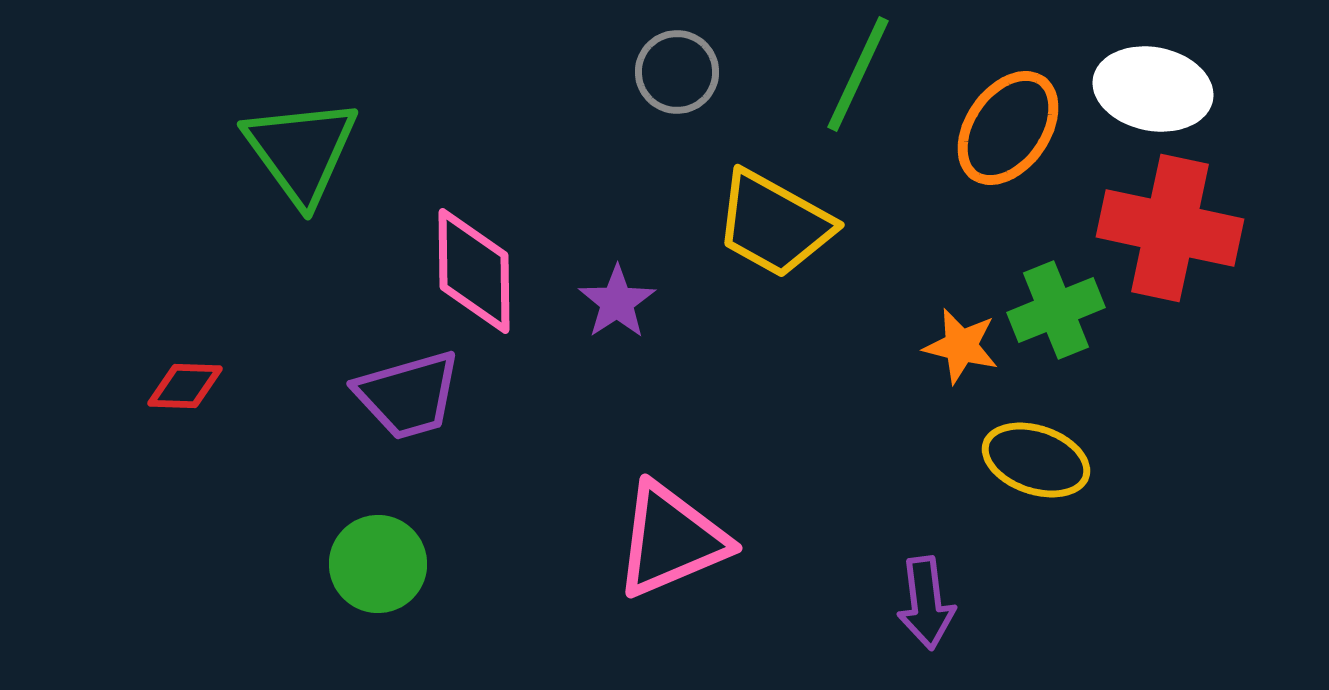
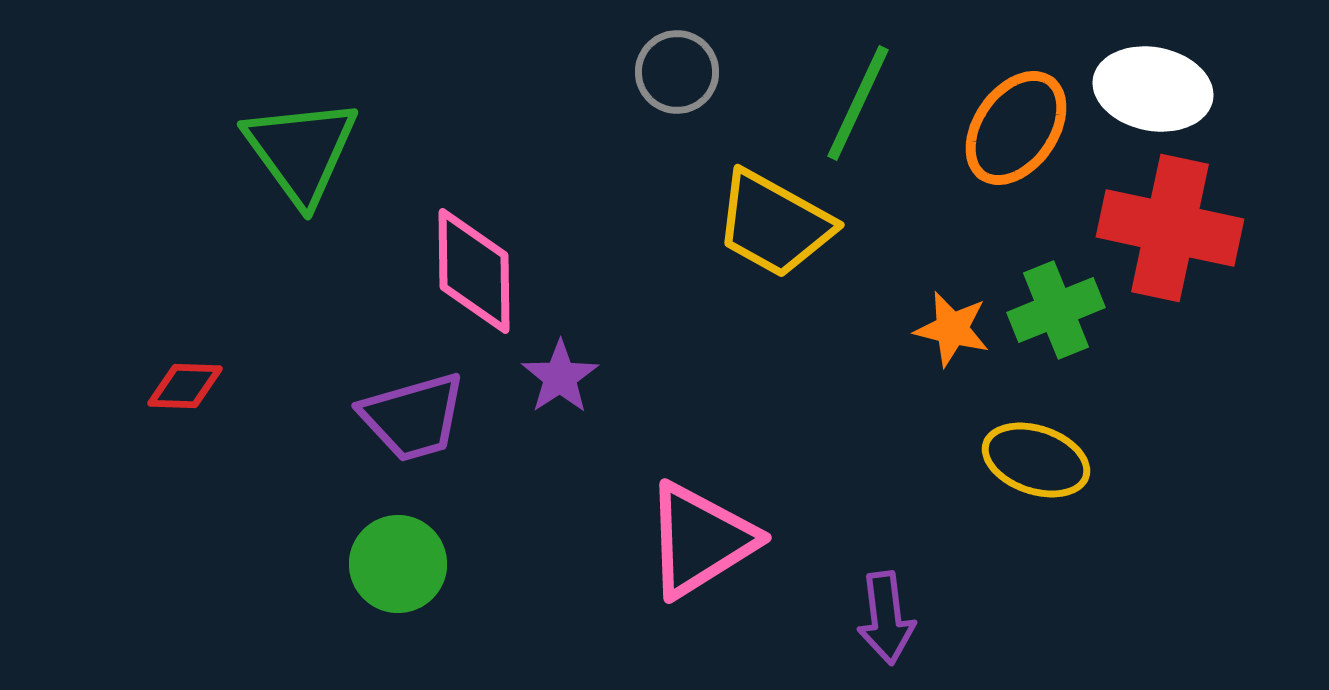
green line: moved 29 px down
orange ellipse: moved 8 px right
purple star: moved 57 px left, 75 px down
orange star: moved 9 px left, 17 px up
purple trapezoid: moved 5 px right, 22 px down
pink triangle: moved 29 px right; rotated 9 degrees counterclockwise
green circle: moved 20 px right
purple arrow: moved 40 px left, 15 px down
